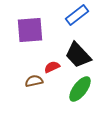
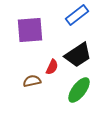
black trapezoid: rotated 80 degrees counterclockwise
red semicircle: rotated 140 degrees clockwise
brown semicircle: moved 2 px left
green ellipse: moved 1 px left, 1 px down
